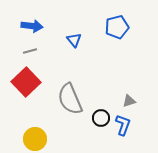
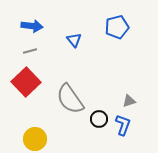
gray semicircle: rotated 12 degrees counterclockwise
black circle: moved 2 px left, 1 px down
